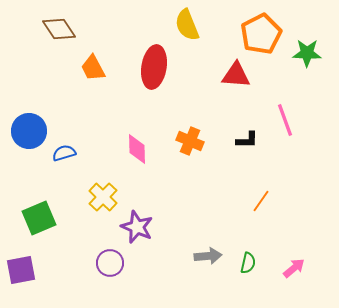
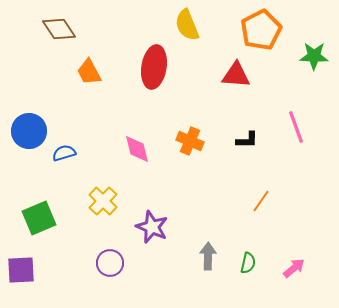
orange pentagon: moved 4 px up
green star: moved 7 px right, 3 px down
orange trapezoid: moved 4 px left, 4 px down
pink line: moved 11 px right, 7 px down
pink diamond: rotated 12 degrees counterclockwise
yellow cross: moved 4 px down
purple star: moved 15 px right
gray arrow: rotated 84 degrees counterclockwise
purple square: rotated 8 degrees clockwise
